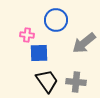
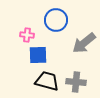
blue square: moved 1 px left, 2 px down
black trapezoid: rotated 40 degrees counterclockwise
